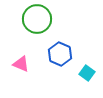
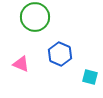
green circle: moved 2 px left, 2 px up
cyan square: moved 3 px right, 4 px down; rotated 21 degrees counterclockwise
